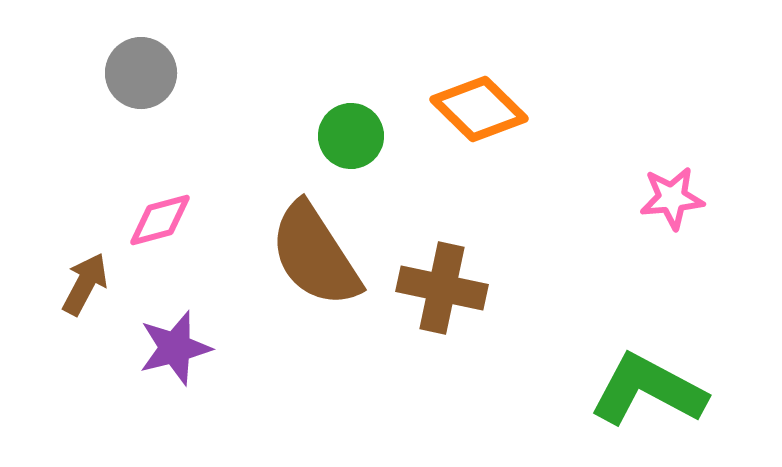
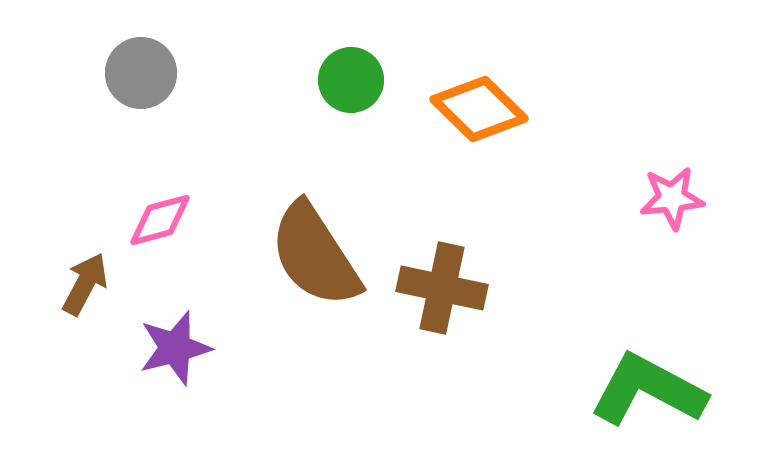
green circle: moved 56 px up
